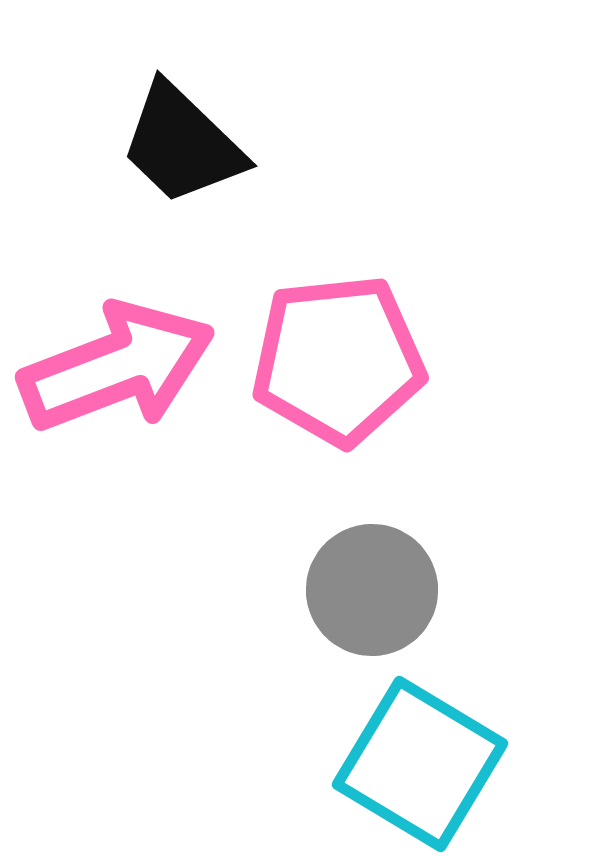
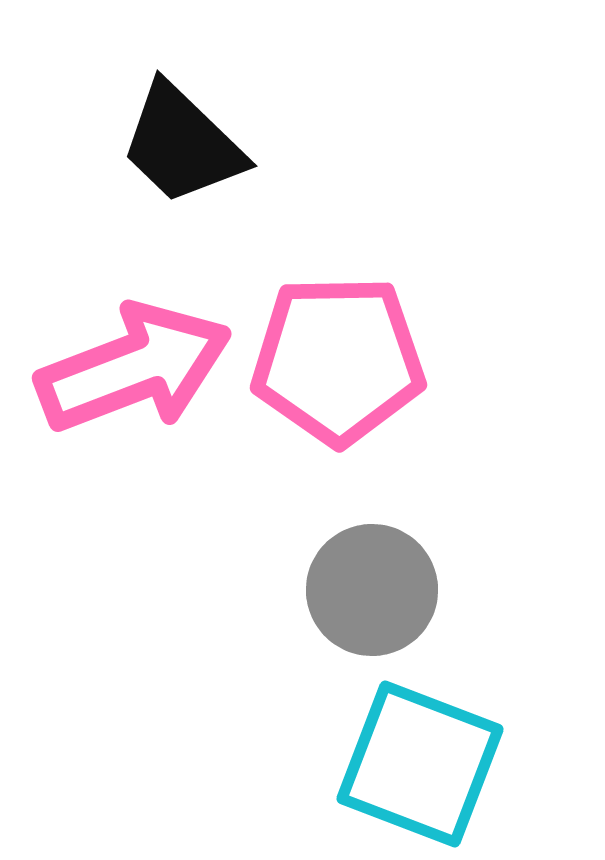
pink pentagon: rotated 5 degrees clockwise
pink arrow: moved 17 px right, 1 px down
cyan square: rotated 10 degrees counterclockwise
